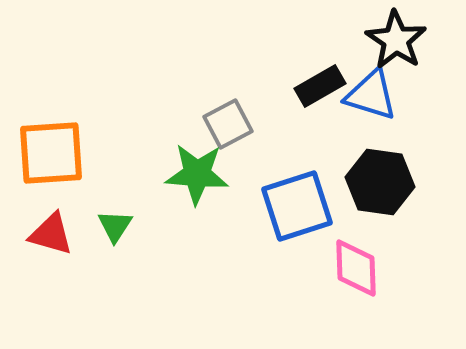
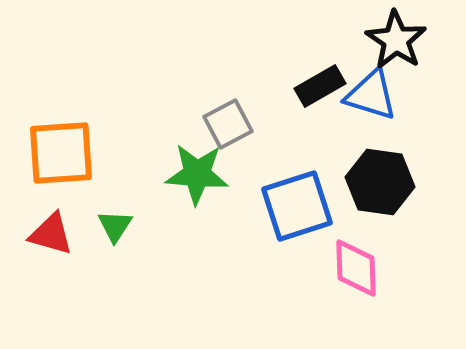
orange square: moved 10 px right
